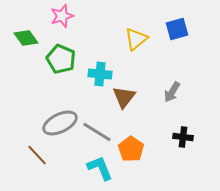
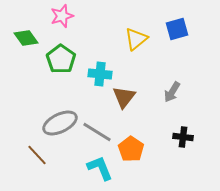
green pentagon: rotated 12 degrees clockwise
